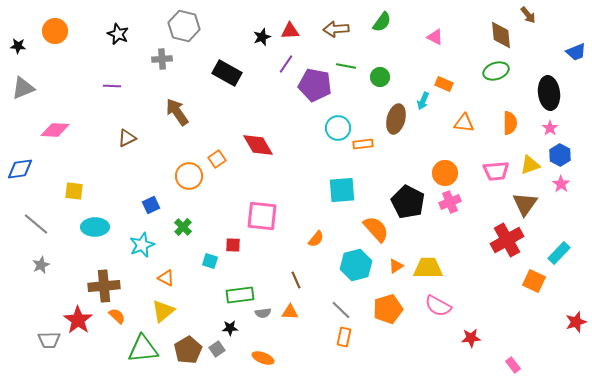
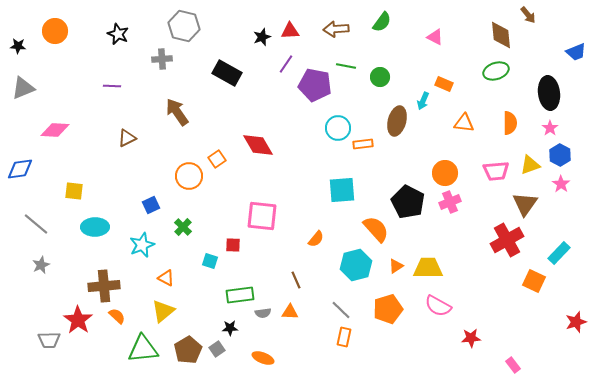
brown ellipse at (396, 119): moved 1 px right, 2 px down
